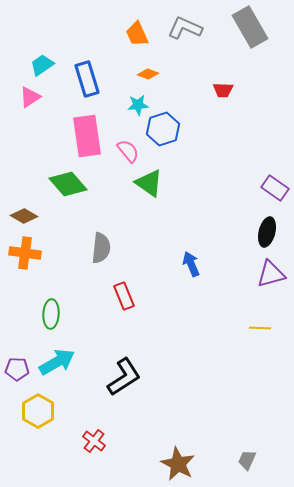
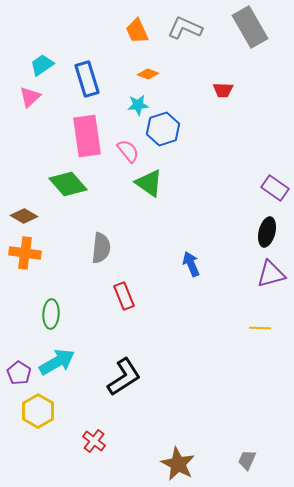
orange trapezoid: moved 3 px up
pink triangle: rotated 10 degrees counterclockwise
purple pentagon: moved 2 px right, 4 px down; rotated 30 degrees clockwise
